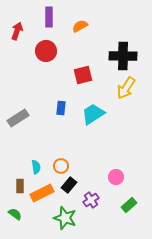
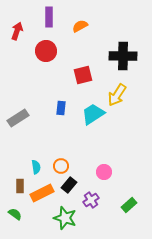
yellow arrow: moved 9 px left, 7 px down
pink circle: moved 12 px left, 5 px up
